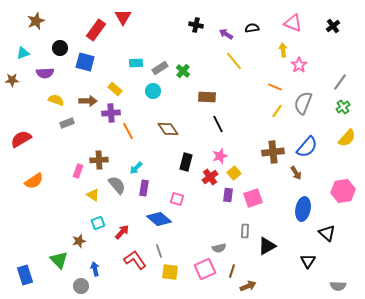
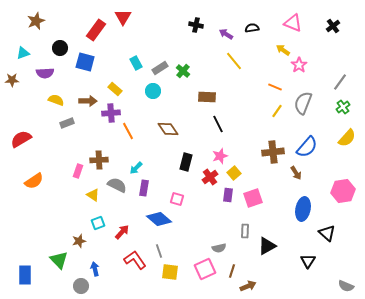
yellow arrow at (283, 50): rotated 48 degrees counterclockwise
cyan rectangle at (136, 63): rotated 64 degrees clockwise
gray semicircle at (117, 185): rotated 24 degrees counterclockwise
blue rectangle at (25, 275): rotated 18 degrees clockwise
gray semicircle at (338, 286): moved 8 px right; rotated 21 degrees clockwise
